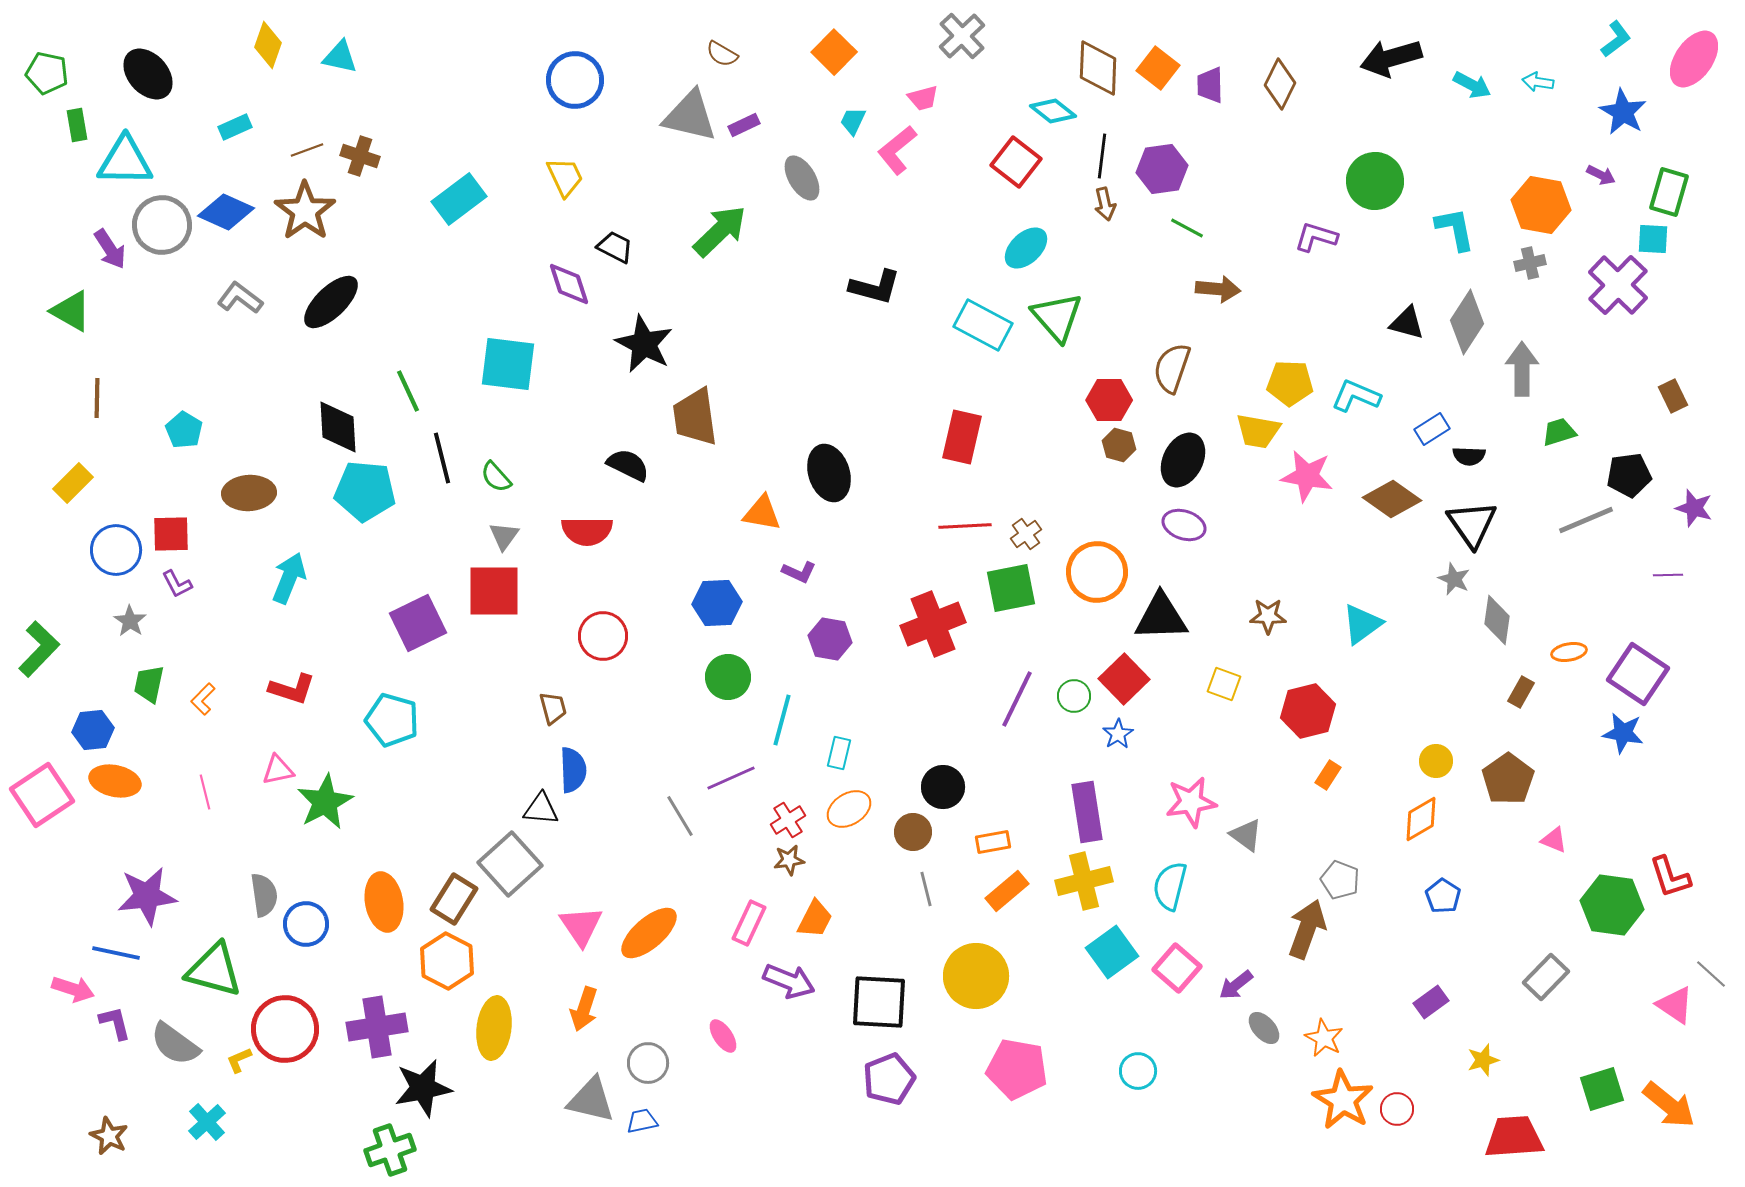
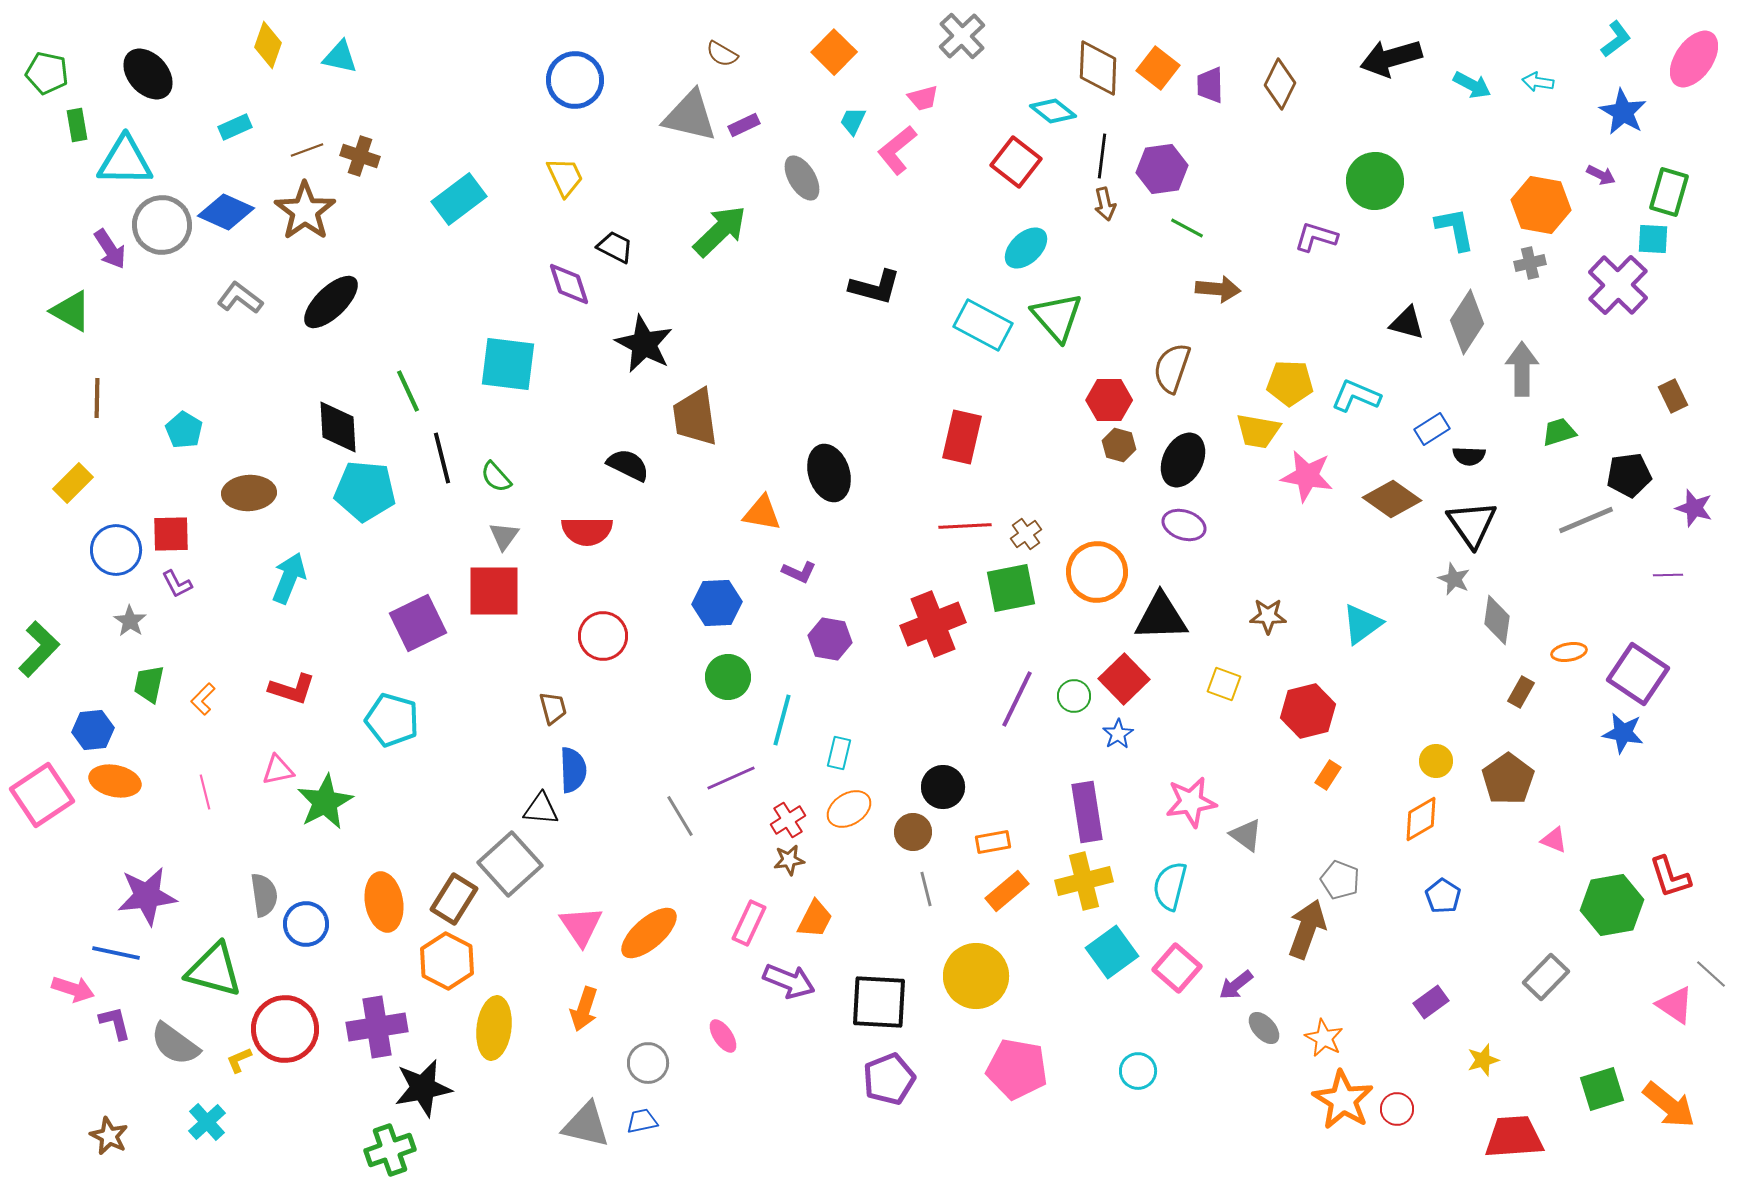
green hexagon at (1612, 905): rotated 18 degrees counterclockwise
gray triangle at (591, 1100): moved 5 px left, 25 px down
